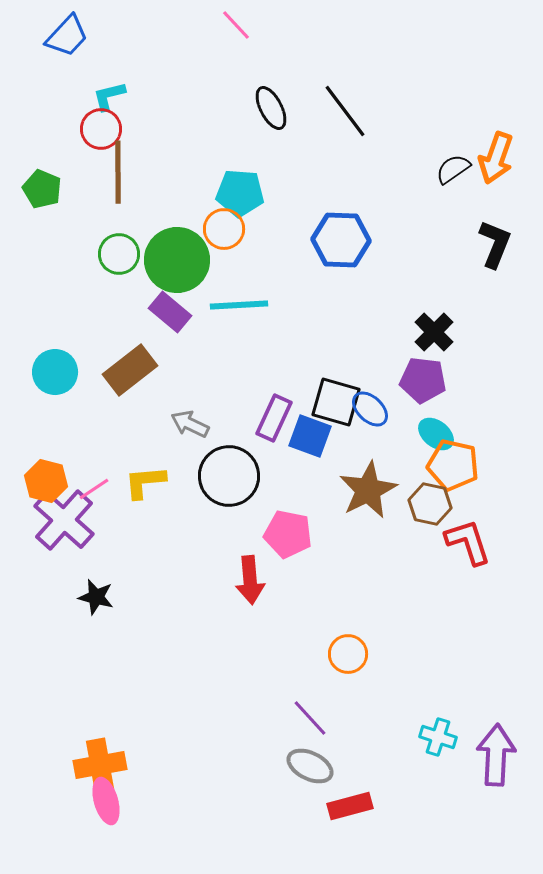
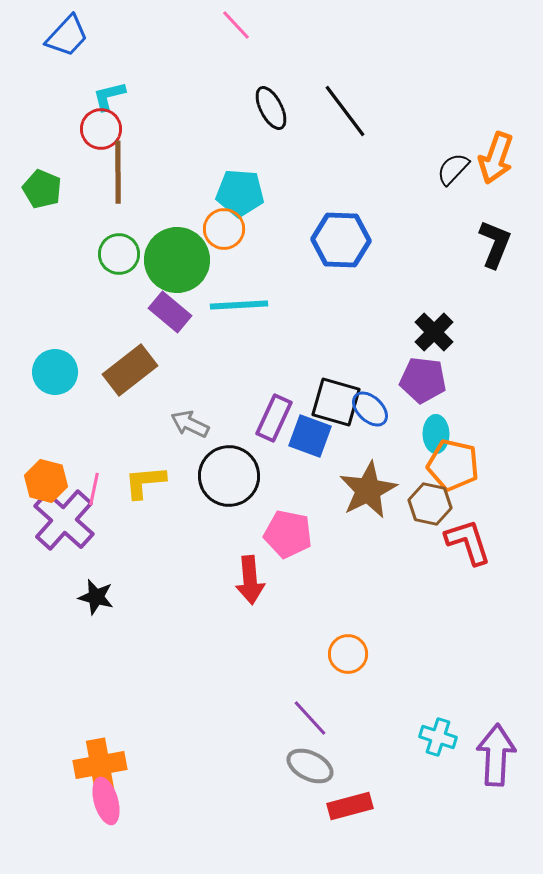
black semicircle at (453, 169): rotated 12 degrees counterclockwise
cyan ellipse at (436, 434): rotated 51 degrees clockwise
pink line at (94, 489): rotated 44 degrees counterclockwise
